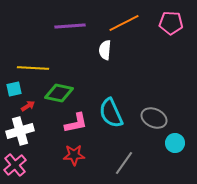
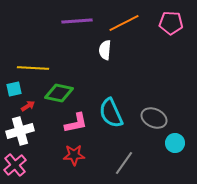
purple line: moved 7 px right, 5 px up
